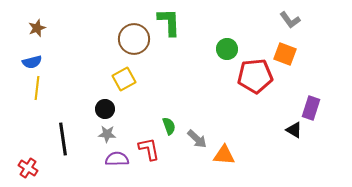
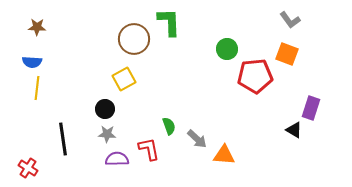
brown star: moved 1 px up; rotated 24 degrees clockwise
orange square: moved 2 px right
blue semicircle: rotated 18 degrees clockwise
